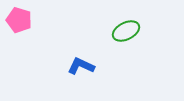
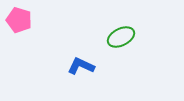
green ellipse: moved 5 px left, 6 px down
